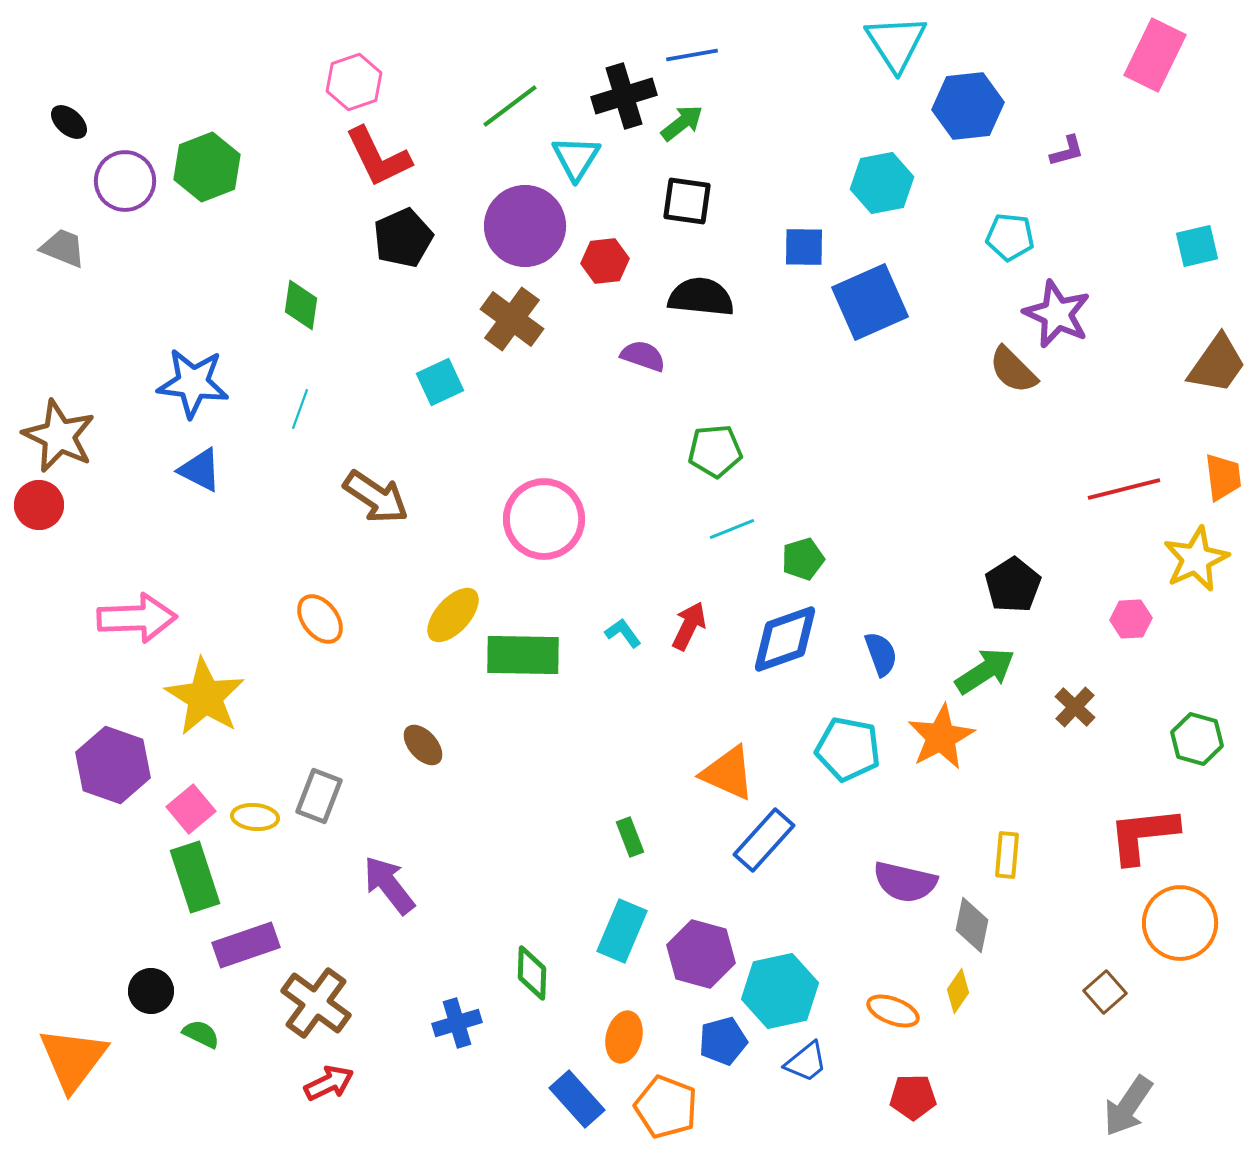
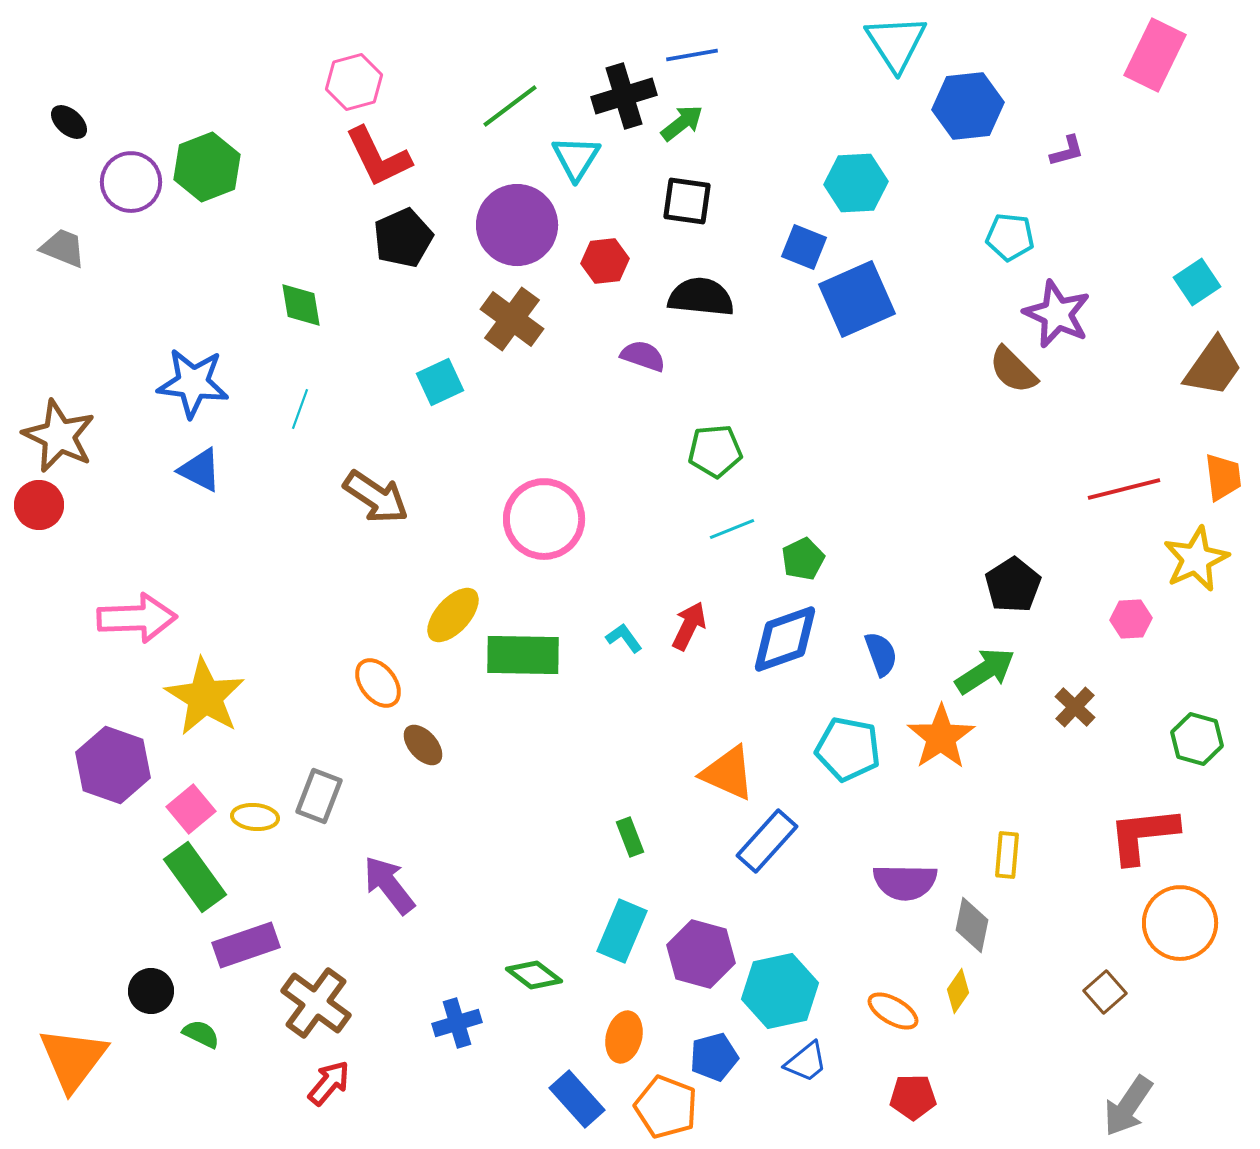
pink hexagon at (354, 82): rotated 4 degrees clockwise
purple circle at (125, 181): moved 6 px right, 1 px down
cyan hexagon at (882, 183): moved 26 px left; rotated 8 degrees clockwise
purple circle at (525, 226): moved 8 px left, 1 px up
cyan square at (1197, 246): moved 36 px down; rotated 21 degrees counterclockwise
blue square at (804, 247): rotated 21 degrees clockwise
blue square at (870, 302): moved 13 px left, 3 px up
green diamond at (301, 305): rotated 18 degrees counterclockwise
brown trapezoid at (1217, 364): moved 4 px left, 3 px down
green pentagon at (803, 559): rotated 9 degrees counterclockwise
orange ellipse at (320, 619): moved 58 px right, 64 px down
cyan L-shape at (623, 633): moved 1 px right, 5 px down
orange star at (941, 737): rotated 6 degrees counterclockwise
blue rectangle at (764, 840): moved 3 px right, 1 px down
green rectangle at (195, 877): rotated 18 degrees counterclockwise
purple semicircle at (905, 882): rotated 12 degrees counterclockwise
green diamond at (532, 973): moved 2 px right, 2 px down; rotated 54 degrees counterclockwise
orange ellipse at (893, 1011): rotated 9 degrees clockwise
blue pentagon at (723, 1041): moved 9 px left, 16 px down
red arrow at (329, 1083): rotated 24 degrees counterclockwise
